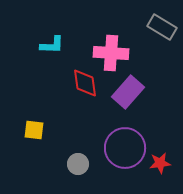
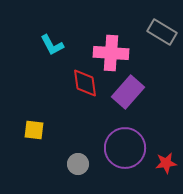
gray rectangle: moved 5 px down
cyan L-shape: rotated 60 degrees clockwise
red star: moved 6 px right
